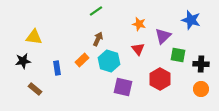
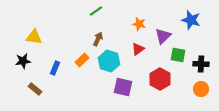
red triangle: rotated 32 degrees clockwise
blue rectangle: moved 2 px left; rotated 32 degrees clockwise
